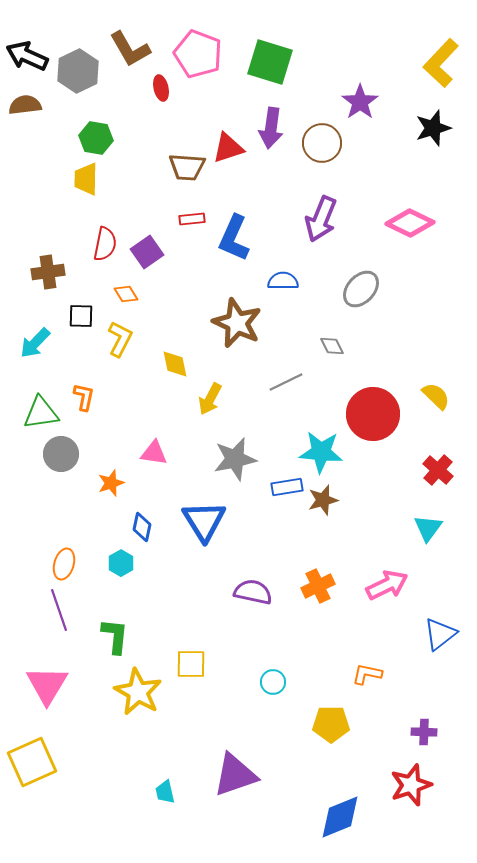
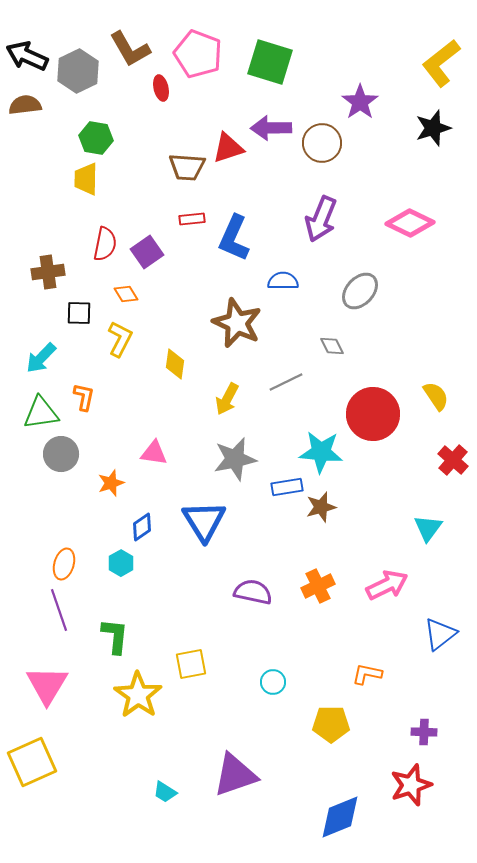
yellow L-shape at (441, 63): rotated 9 degrees clockwise
purple arrow at (271, 128): rotated 81 degrees clockwise
gray ellipse at (361, 289): moved 1 px left, 2 px down
black square at (81, 316): moved 2 px left, 3 px up
cyan arrow at (35, 343): moved 6 px right, 15 px down
yellow diamond at (175, 364): rotated 20 degrees clockwise
yellow semicircle at (436, 396): rotated 12 degrees clockwise
yellow arrow at (210, 399): moved 17 px right
red cross at (438, 470): moved 15 px right, 10 px up
brown star at (323, 500): moved 2 px left, 7 px down
blue diamond at (142, 527): rotated 44 degrees clockwise
yellow square at (191, 664): rotated 12 degrees counterclockwise
yellow star at (138, 692): moved 3 px down; rotated 6 degrees clockwise
cyan trapezoid at (165, 792): rotated 45 degrees counterclockwise
